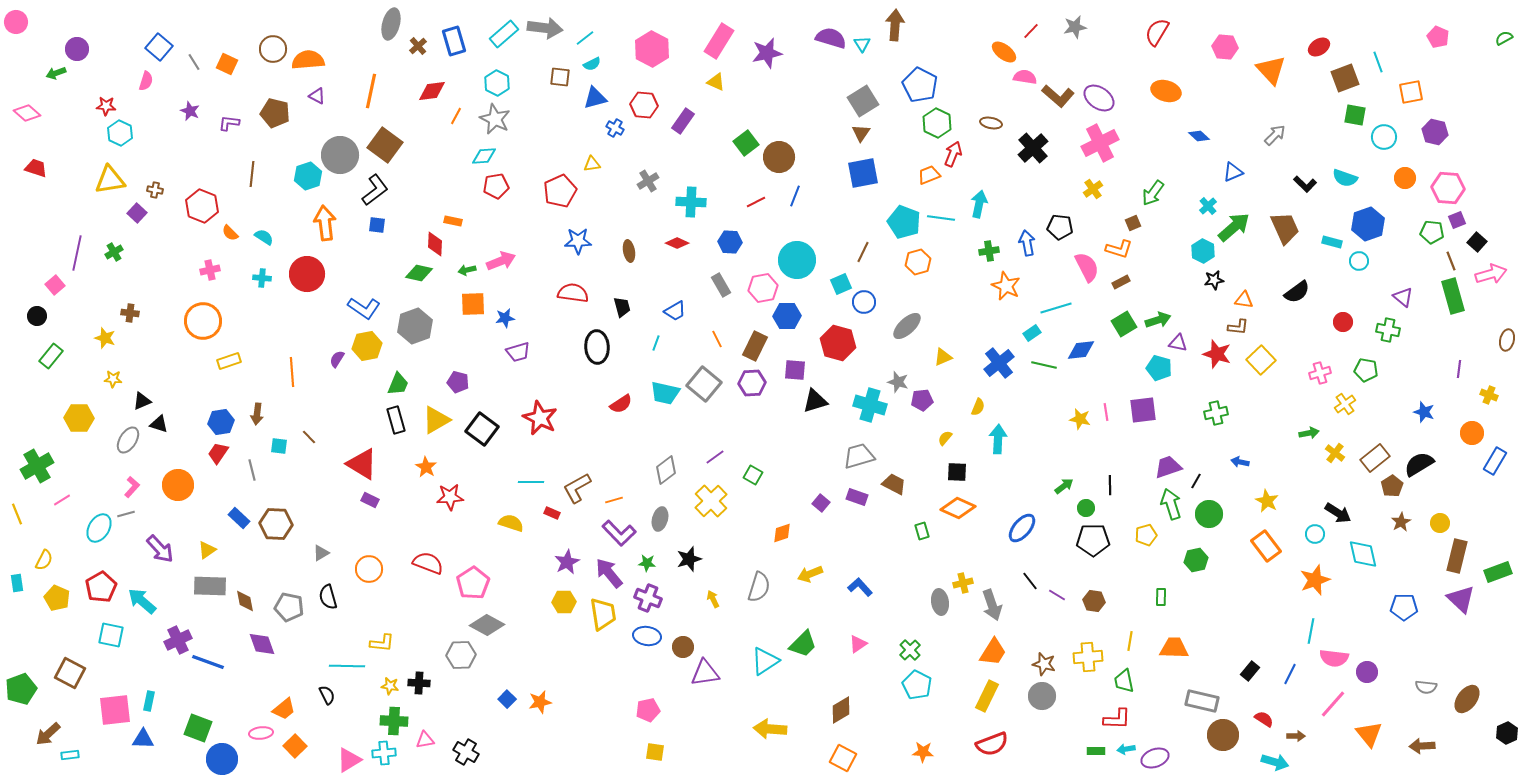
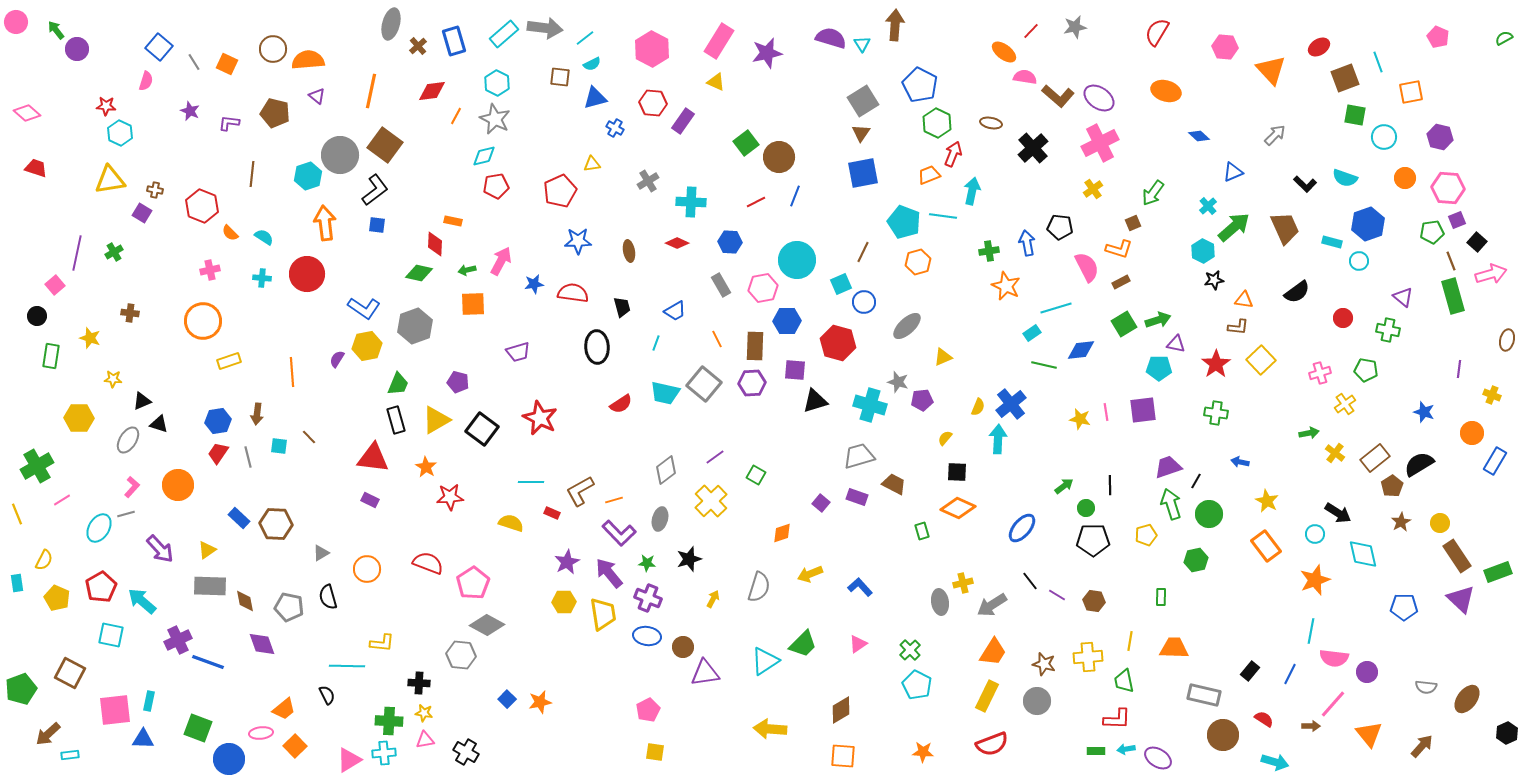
green arrow at (56, 73): moved 43 px up; rotated 72 degrees clockwise
purple triangle at (317, 96): rotated 12 degrees clockwise
red hexagon at (644, 105): moved 9 px right, 2 px up
purple hexagon at (1435, 132): moved 5 px right, 5 px down
cyan diamond at (484, 156): rotated 10 degrees counterclockwise
cyan arrow at (979, 204): moved 7 px left, 13 px up
purple square at (137, 213): moved 5 px right; rotated 12 degrees counterclockwise
cyan line at (941, 218): moved 2 px right, 2 px up
green pentagon at (1432, 232): rotated 15 degrees counterclockwise
pink arrow at (501, 261): rotated 40 degrees counterclockwise
blue hexagon at (787, 316): moved 5 px down
blue star at (505, 318): moved 29 px right, 34 px up
red circle at (1343, 322): moved 4 px up
yellow star at (105, 338): moved 15 px left
purple triangle at (1178, 343): moved 2 px left, 1 px down
brown rectangle at (755, 346): rotated 24 degrees counterclockwise
red star at (1217, 354): moved 1 px left, 10 px down; rotated 20 degrees clockwise
green rectangle at (51, 356): rotated 30 degrees counterclockwise
blue cross at (999, 363): moved 12 px right, 41 px down
cyan pentagon at (1159, 368): rotated 15 degrees counterclockwise
yellow cross at (1489, 395): moved 3 px right
green cross at (1216, 413): rotated 20 degrees clockwise
blue hexagon at (221, 422): moved 3 px left, 1 px up
red triangle at (362, 464): moved 11 px right, 6 px up; rotated 24 degrees counterclockwise
gray line at (252, 470): moved 4 px left, 13 px up
green square at (753, 475): moved 3 px right
brown L-shape at (577, 488): moved 3 px right, 3 px down
brown rectangle at (1457, 556): rotated 48 degrees counterclockwise
orange circle at (369, 569): moved 2 px left
yellow arrow at (713, 599): rotated 54 degrees clockwise
gray arrow at (992, 605): rotated 76 degrees clockwise
gray hexagon at (461, 655): rotated 8 degrees clockwise
yellow star at (390, 686): moved 34 px right, 27 px down
gray circle at (1042, 696): moved 5 px left, 5 px down
gray rectangle at (1202, 701): moved 2 px right, 6 px up
pink pentagon at (648, 710): rotated 15 degrees counterclockwise
green cross at (394, 721): moved 5 px left
brown arrow at (1296, 736): moved 15 px right, 10 px up
brown arrow at (1422, 746): rotated 135 degrees clockwise
orange square at (843, 758): moved 2 px up; rotated 24 degrees counterclockwise
purple ellipse at (1155, 758): moved 3 px right; rotated 52 degrees clockwise
blue circle at (222, 759): moved 7 px right
